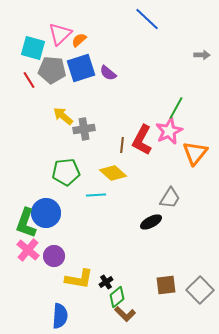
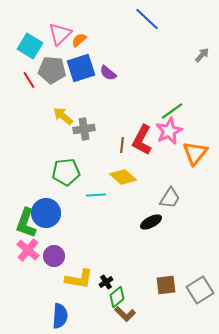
cyan square: moved 3 px left, 2 px up; rotated 15 degrees clockwise
gray arrow: rotated 49 degrees counterclockwise
green line: moved 4 px left, 3 px down; rotated 25 degrees clockwise
yellow diamond: moved 10 px right, 4 px down
gray square: rotated 12 degrees clockwise
